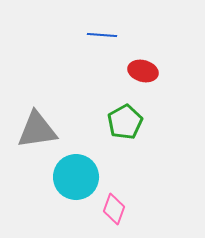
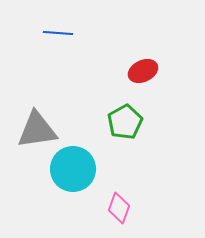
blue line: moved 44 px left, 2 px up
red ellipse: rotated 40 degrees counterclockwise
cyan circle: moved 3 px left, 8 px up
pink diamond: moved 5 px right, 1 px up
